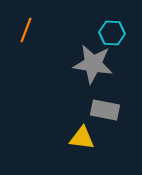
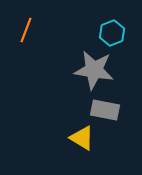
cyan hexagon: rotated 25 degrees counterclockwise
gray star: moved 1 px right, 6 px down
yellow triangle: rotated 24 degrees clockwise
